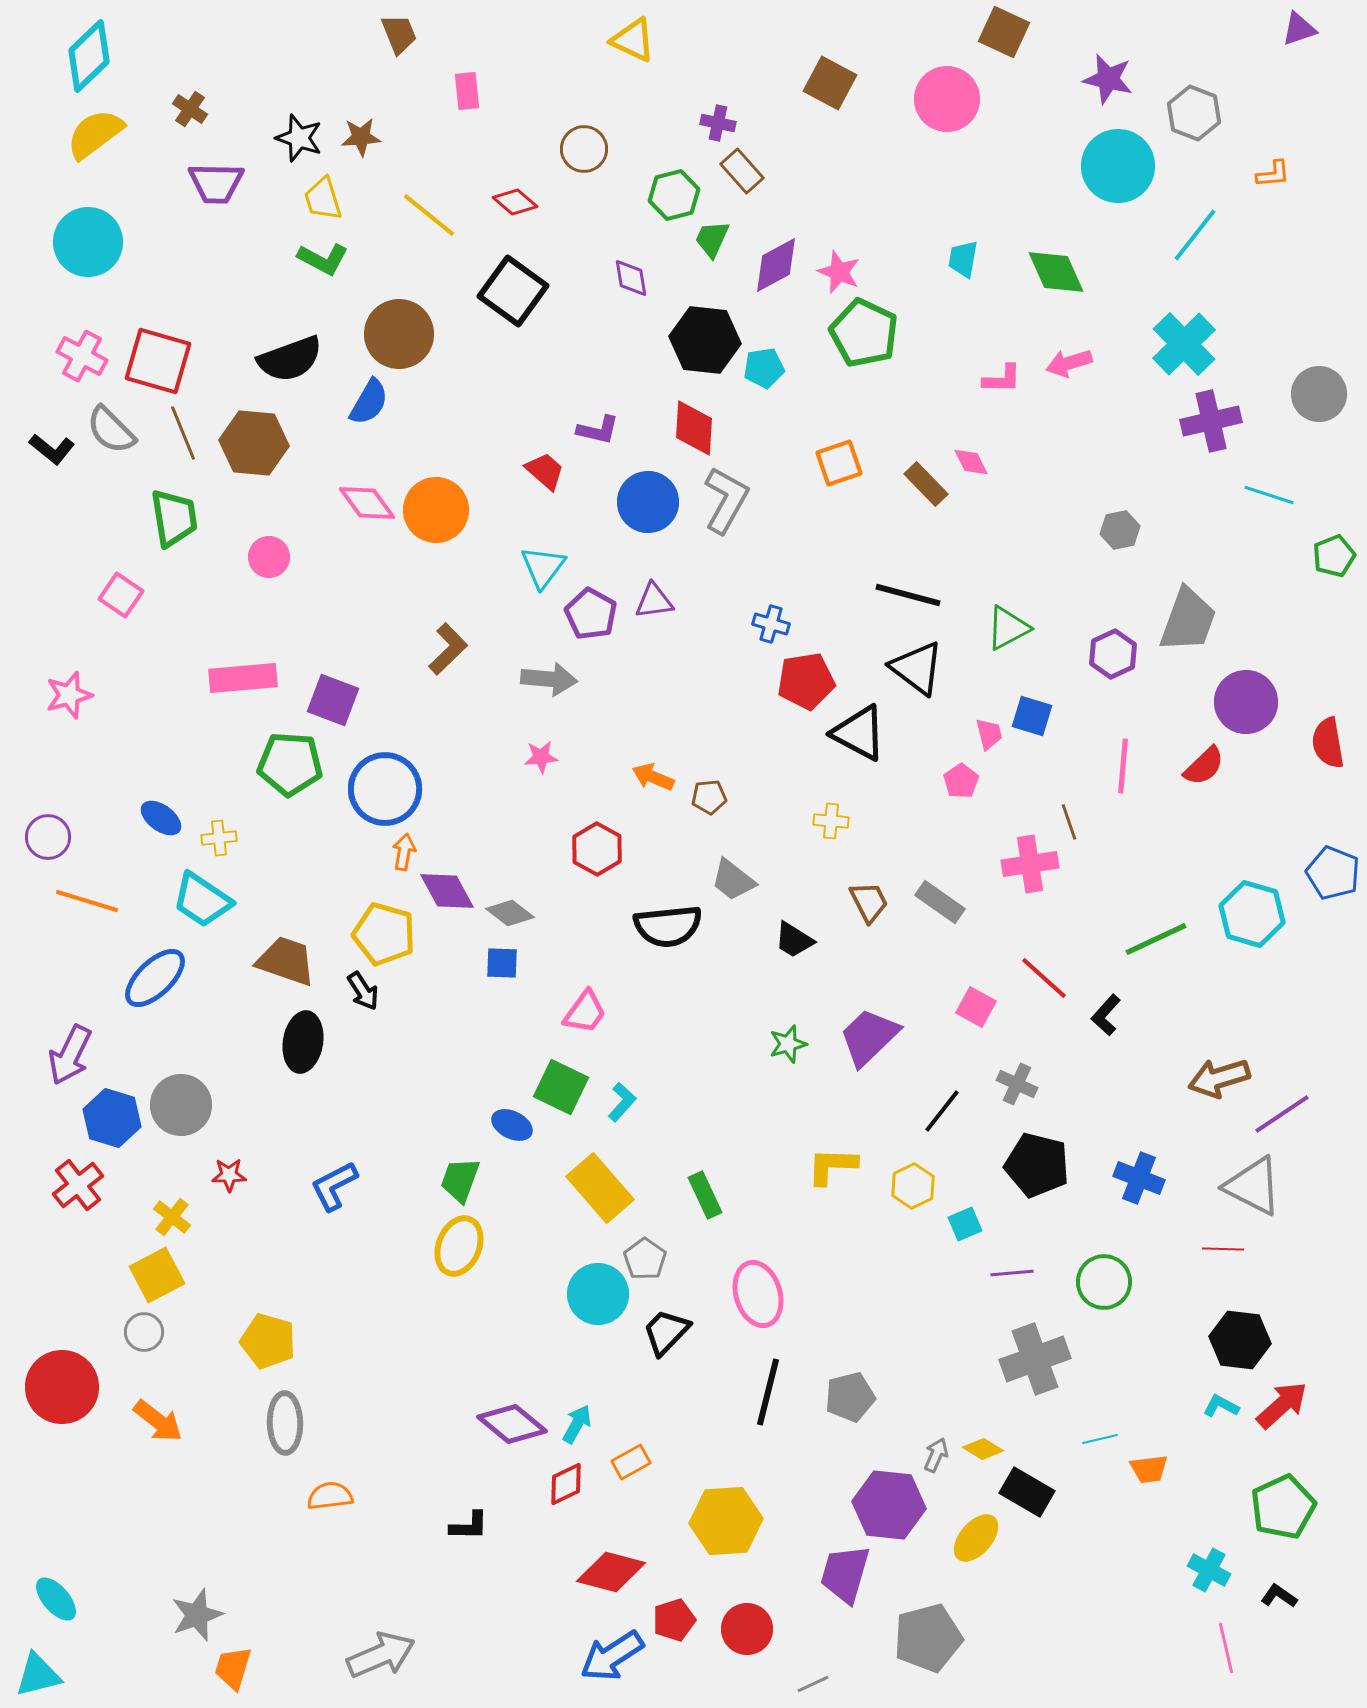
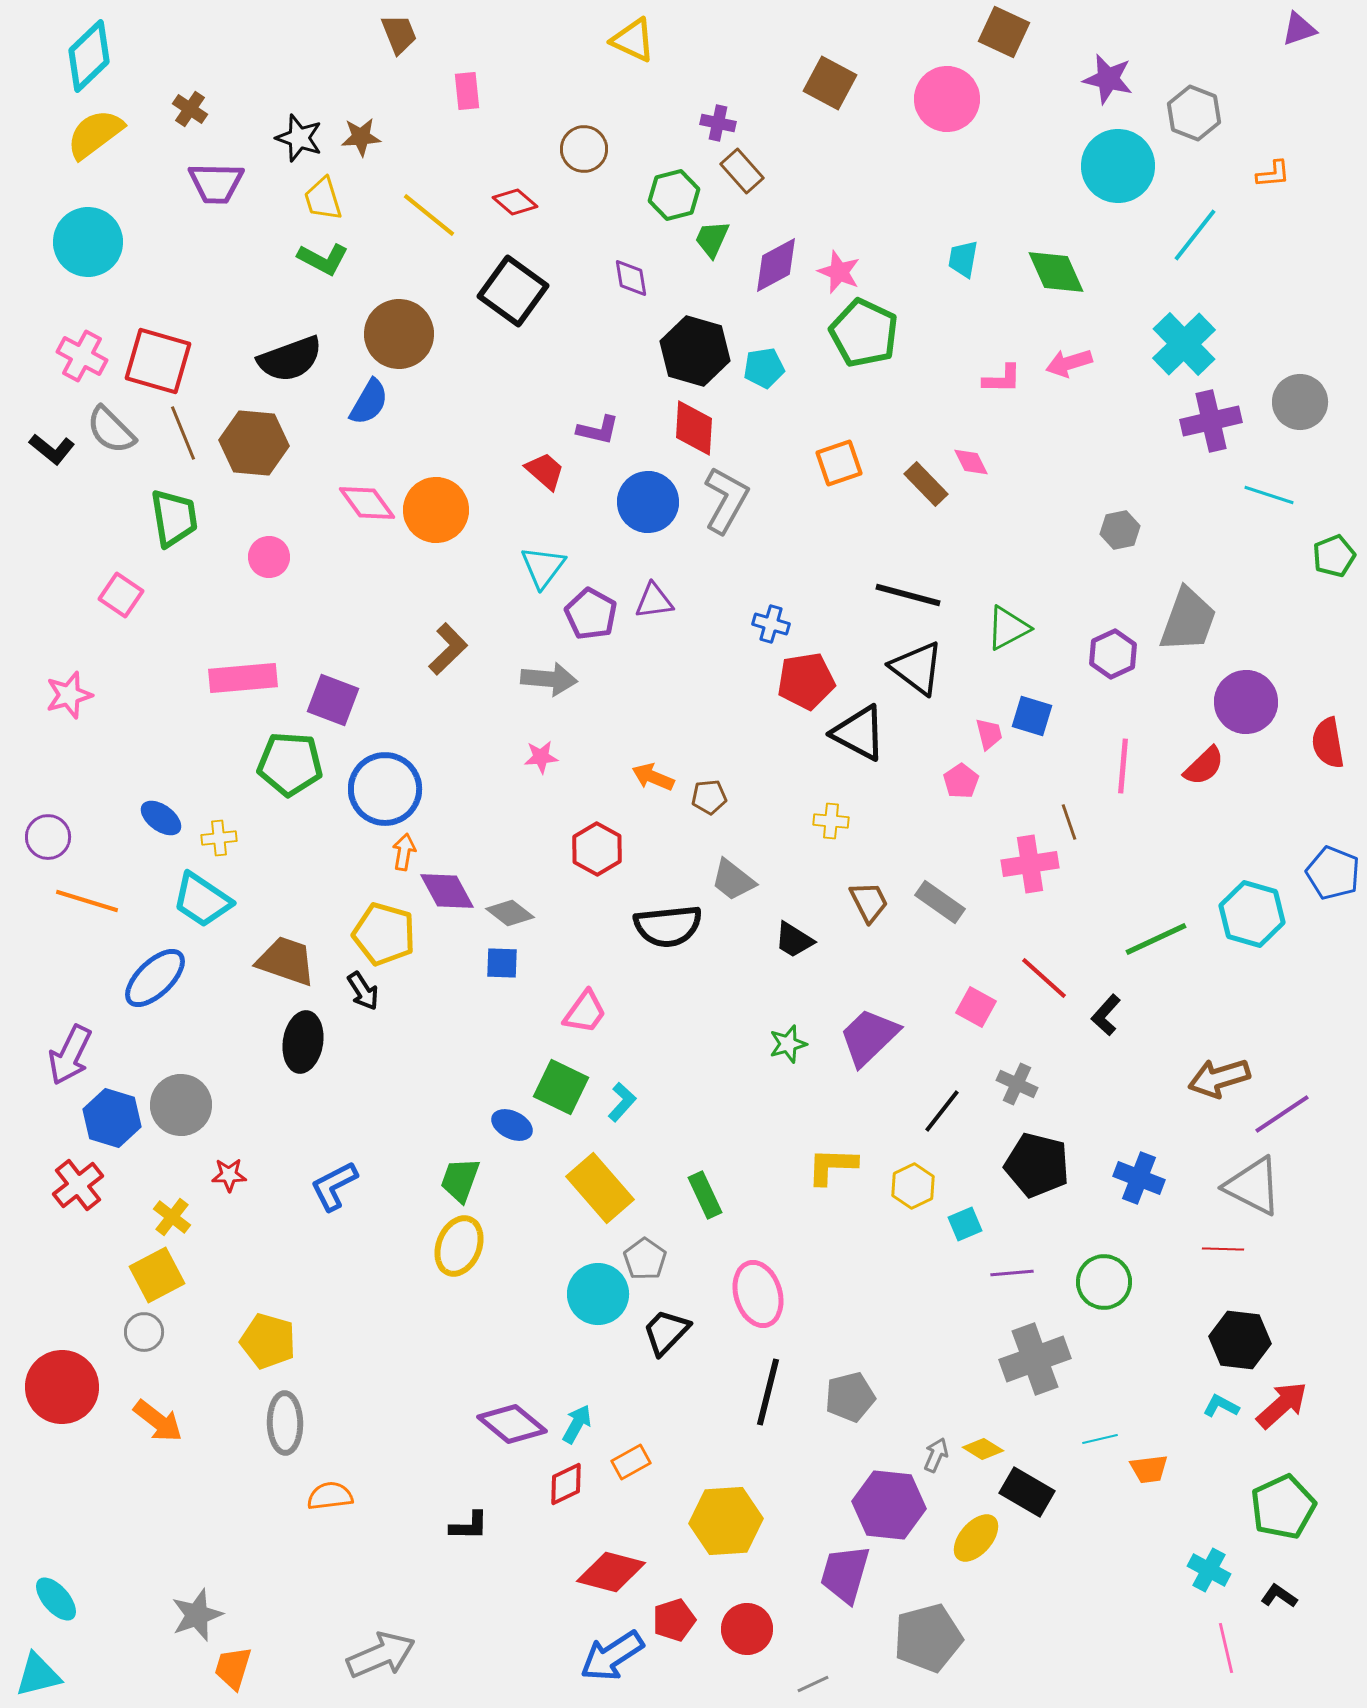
black hexagon at (705, 340): moved 10 px left, 11 px down; rotated 10 degrees clockwise
gray circle at (1319, 394): moved 19 px left, 8 px down
